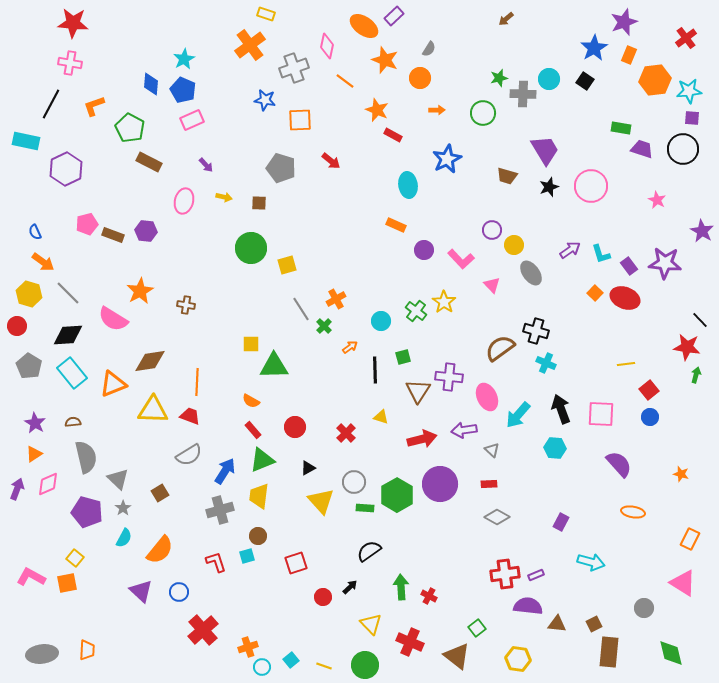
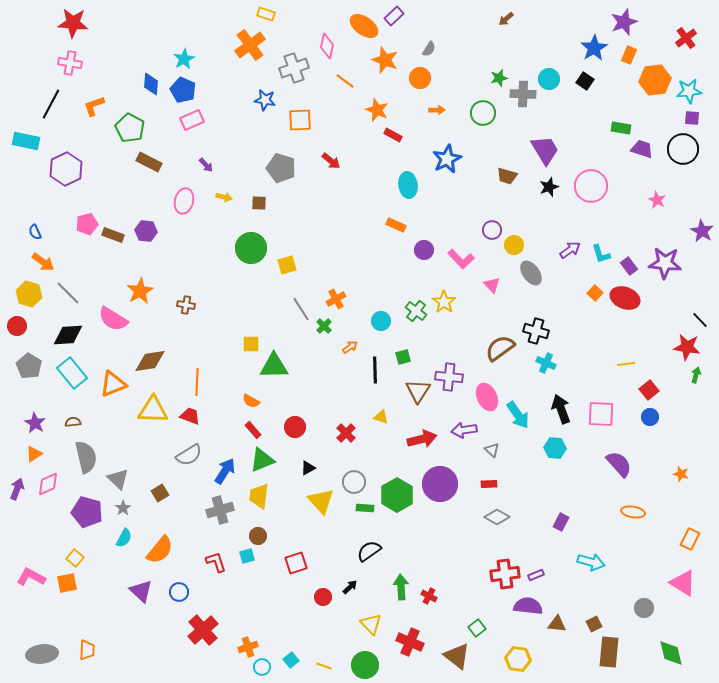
cyan arrow at (518, 415): rotated 76 degrees counterclockwise
